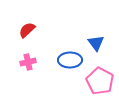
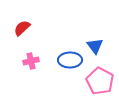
red semicircle: moved 5 px left, 2 px up
blue triangle: moved 1 px left, 3 px down
pink cross: moved 3 px right, 1 px up
